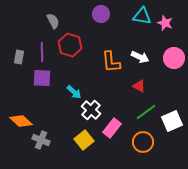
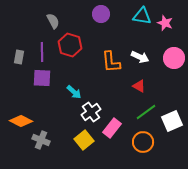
white cross: moved 2 px down; rotated 12 degrees clockwise
orange diamond: rotated 15 degrees counterclockwise
